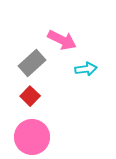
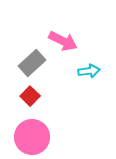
pink arrow: moved 1 px right, 1 px down
cyan arrow: moved 3 px right, 2 px down
